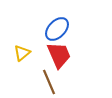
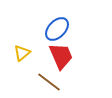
red trapezoid: moved 2 px right, 1 px down
brown line: rotated 30 degrees counterclockwise
